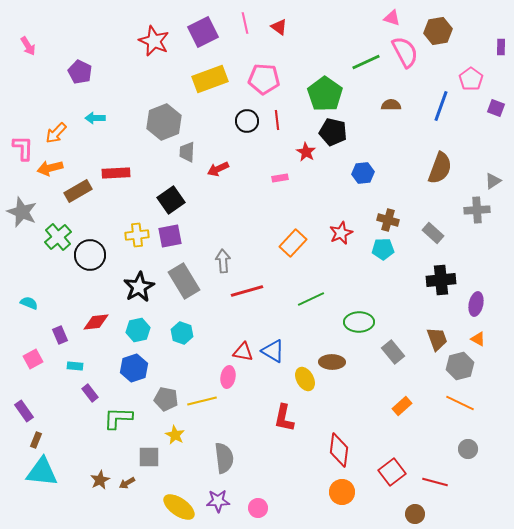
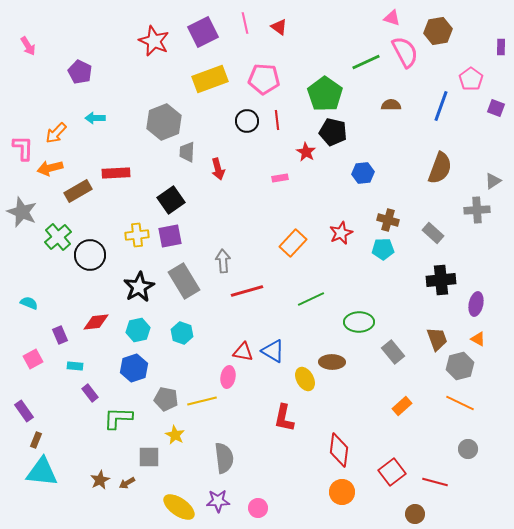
red arrow at (218, 169): rotated 80 degrees counterclockwise
